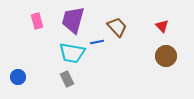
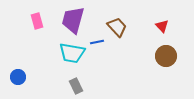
gray rectangle: moved 9 px right, 7 px down
